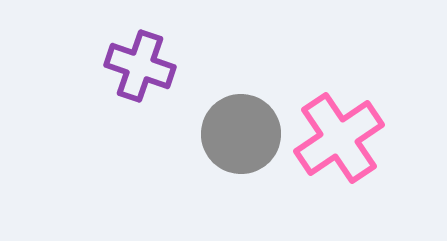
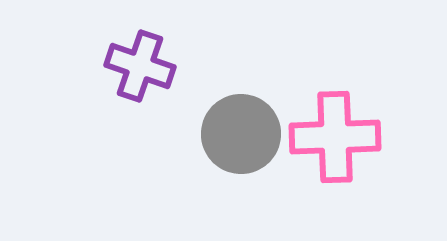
pink cross: moved 4 px left, 1 px up; rotated 32 degrees clockwise
